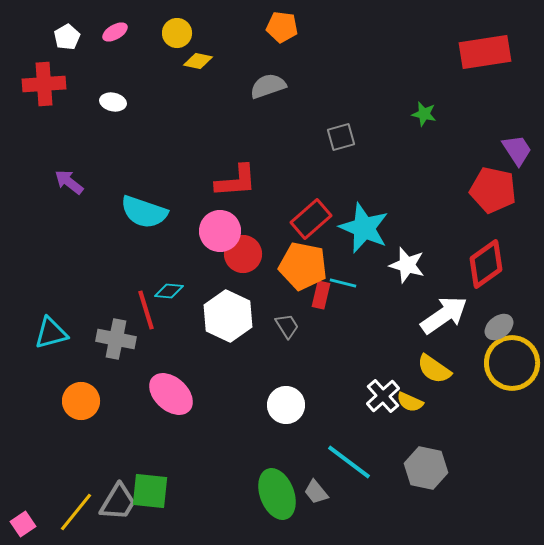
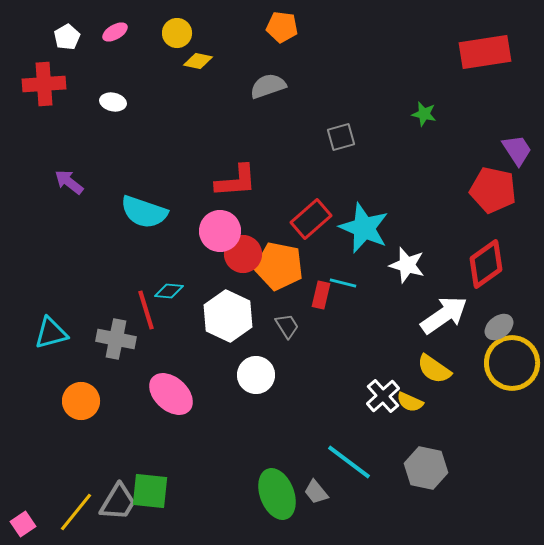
orange pentagon at (303, 266): moved 24 px left
white circle at (286, 405): moved 30 px left, 30 px up
